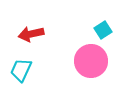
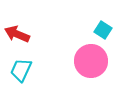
cyan square: rotated 24 degrees counterclockwise
red arrow: moved 14 px left; rotated 35 degrees clockwise
